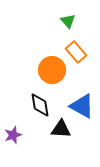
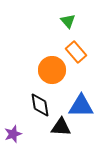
blue triangle: moved 1 px left; rotated 28 degrees counterclockwise
black triangle: moved 2 px up
purple star: moved 1 px up
